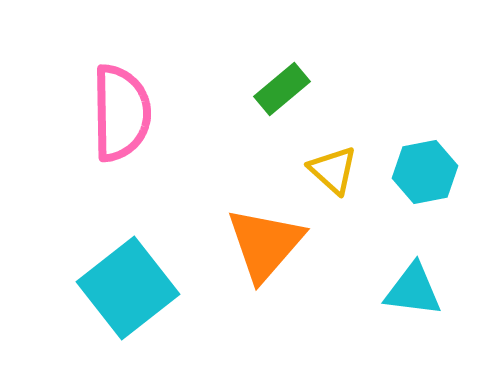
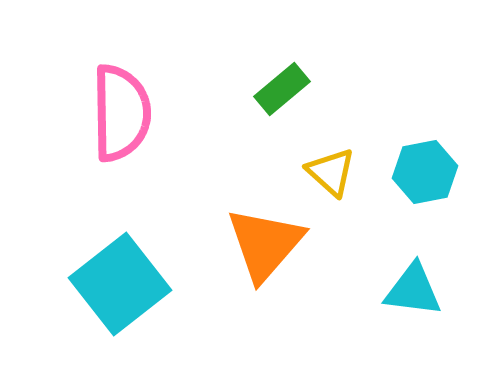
yellow triangle: moved 2 px left, 2 px down
cyan square: moved 8 px left, 4 px up
